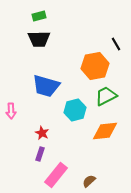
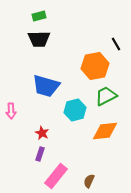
pink rectangle: moved 1 px down
brown semicircle: rotated 24 degrees counterclockwise
